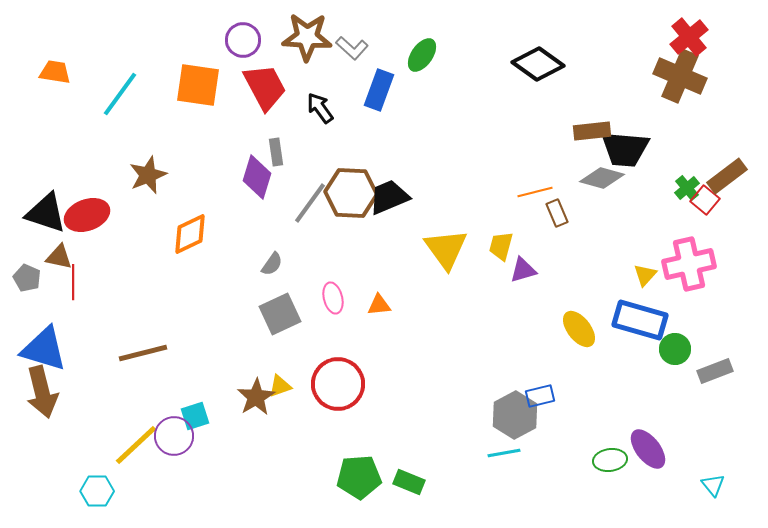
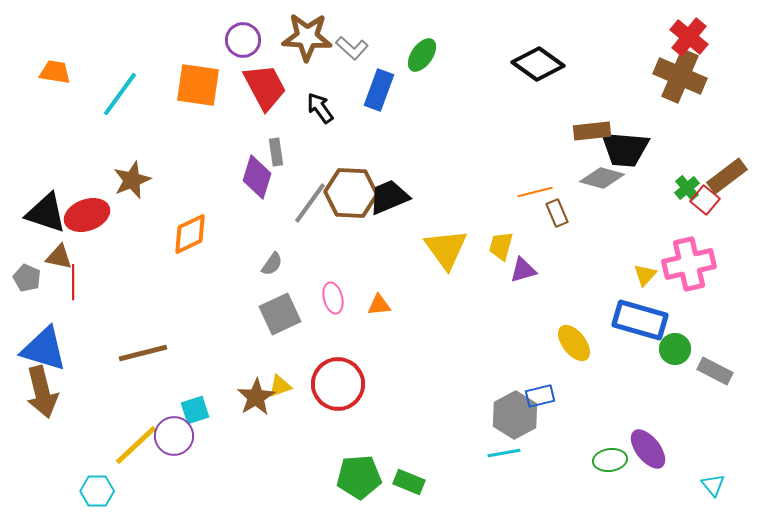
red cross at (689, 37): rotated 12 degrees counterclockwise
brown star at (148, 175): moved 16 px left, 5 px down
yellow ellipse at (579, 329): moved 5 px left, 14 px down
gray rectangle at (715, 371): rotated 48 degrees clockwise
cyan square at (195, 416): moved 6 px up
